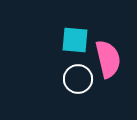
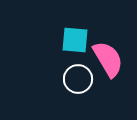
pink semicircle: rotated 18 degrees counterclockwise
